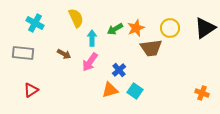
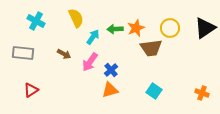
cyan cross: moved 1 px right, 2 px up
green arrow: rotated 28 degrees clockwise
cyan arrow: moved 1 px right, 1 px up; rotated 35 degrees clockwise
blue cross: moved 8 px left
cyan square: moved 19 px right
